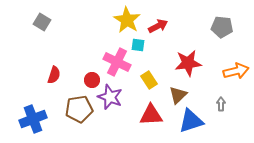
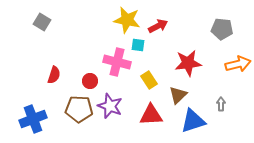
yellow star: rotated 20 degrees counterclockwise
gray pentagon: moved 2 px down
pink cross: rotated 12 degrees counterclockwise
orange arrow: moved 2 px right, 7 px up
red circle: moved 2 px left, 1 px down
purple star: moved 9 px down
brown pentagon: rotated 12 degrees clockwise
blue triangle: moved 2 px right
